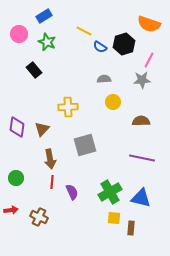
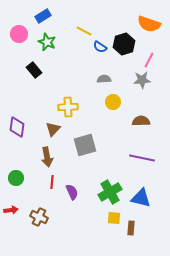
blue rectangle: moved 1 px left
brown triangle: moved 11 px right
brown arrow: moved 3 px left, 2 px up
